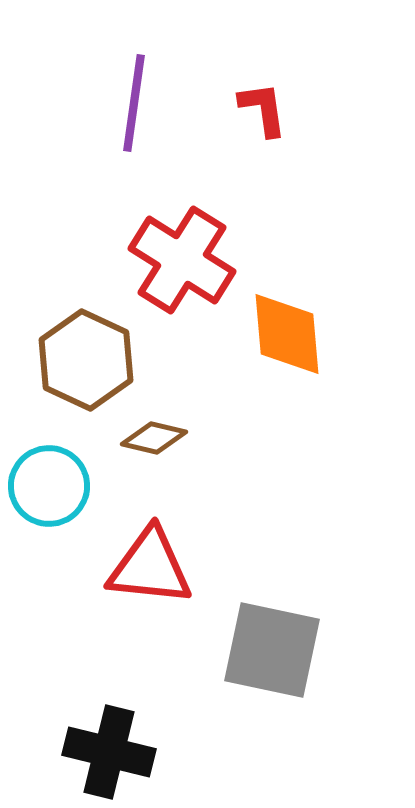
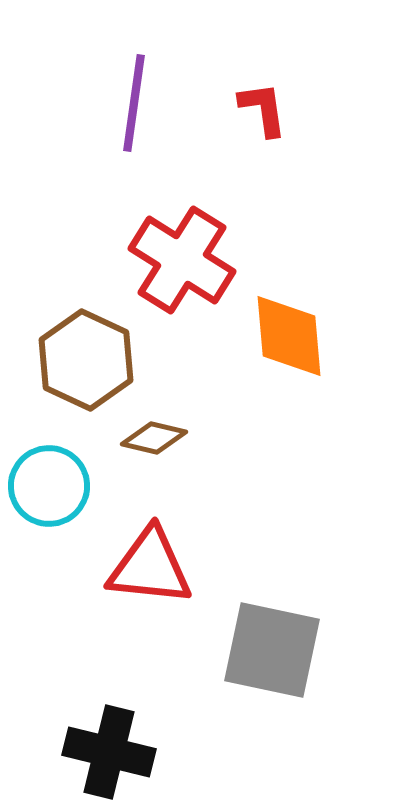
orange diamond: moved 2 px right, 2 px down
